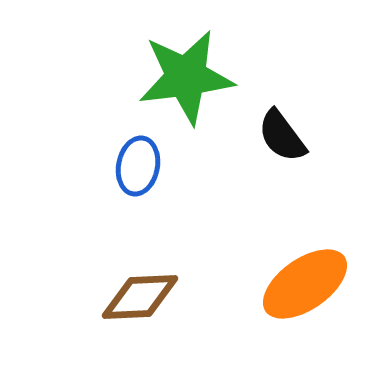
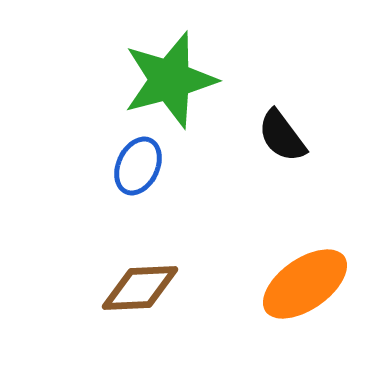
green star: moved 16 px left, 3 px down; rotated 8 degrees counterclockwise
blue ellipse: rotated 14 degrees clockwise
brown diamond: moved 9 px up
